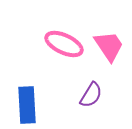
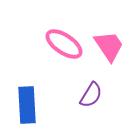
pink ellipse: rotated 9 degrees clockwise
